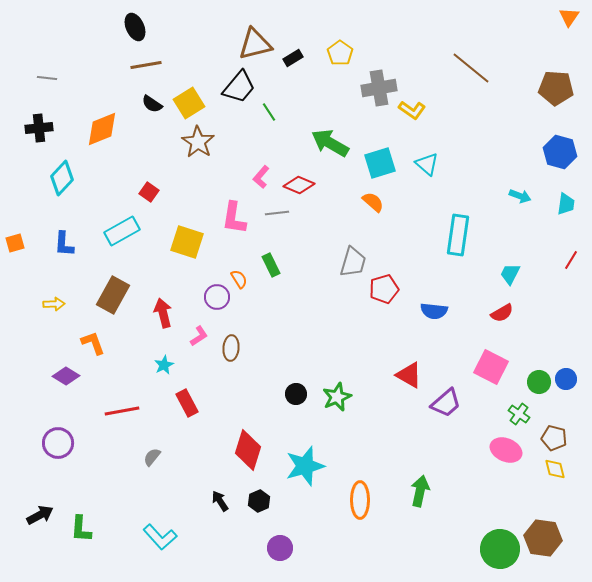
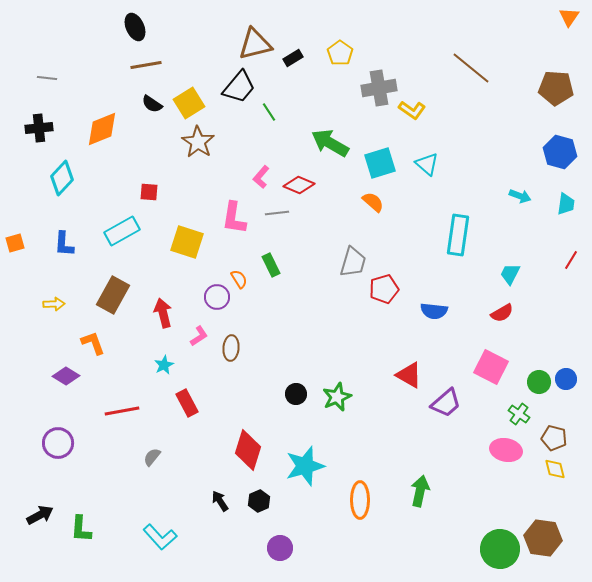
red square at (149, 192): rotated 30 degrees counterclockwise
pink ellipse at (506, 450): rotated 12 degrees counterclockwise
